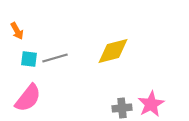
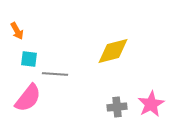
gray line: moved 16 px down; rotated 20 degrees clockwise
gray cross: moved 5 px left, 1 px up
